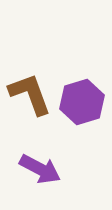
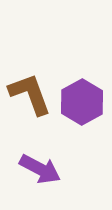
purple hexagon: rotated 12 degrees counterclockwise
